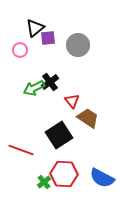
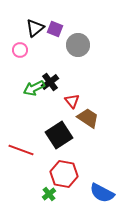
purple square: moved 7 px right, 9 px up; rotated 28 degrees clockwise
red hexagon: rotated 8 degrees clockwise
blue semicircle: moved 15 px down
green cross: moved 5 px right, 12 px down
